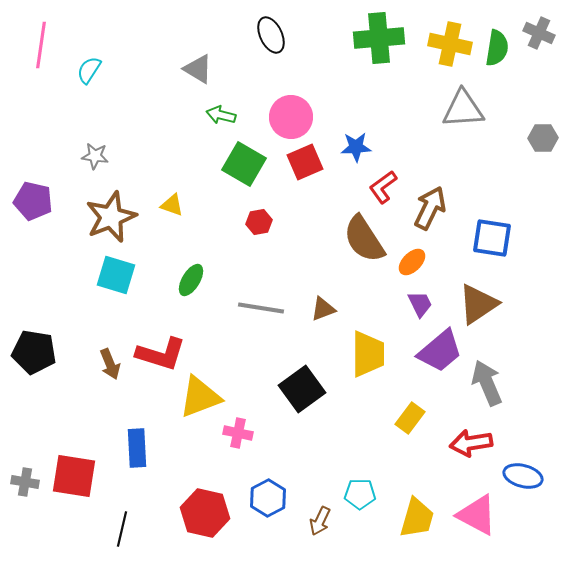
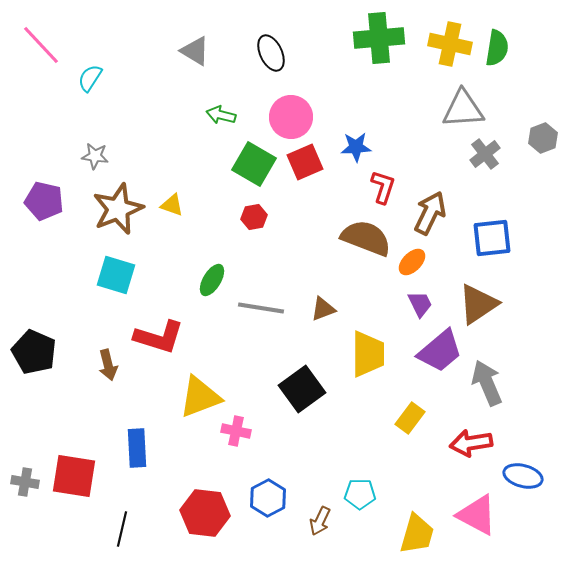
gray cross at (539, 33): moved 54 px left, 121 px down; rotated 28 degrees clockwise
black ellipse at (271, 35): moved 18 px down
pink line at (41, 45): rotated 51 degrees counterclockwise
gray triangle at (198, 69): moved 3 px left, 18 px up
cyan semicircle at (89, 70): moved 1 px right, 8 px down
gray hexagon at (543, 138): rotated 20 degrees counterclockwise
green square at (244, 164): moved 10 px right
red L-shape at (383, 187): rotated 144 degrees clockwise
purple pentagon at (33, 201): moved 11 px right
brown arrow at (430, 208): moved 5 px down
brown star at (111, 217): moved 7 px right, 8 px up
red hexagon at (259, 222): moved 5 px left, 5 px up
blue square at (492, 238): rotated 15 degrees counterclockwise
brown semicircle at (364, 239): moved 2 px right, 1 px up; rotated 144 degrees clockwise
green ellipse at (191, 280): moved 21 px right
black pentagon at (34, 352): rotated 15 degrees clockwise
red L-shape at (161, 354): moved 2 px left, 17 px up
brown arrow at (110, 364): moved 2 px left, 1 px down; rotated 8 degrees clockwise
pink cross at (238, 433): moved 2 px left, 2 px up
red hexagon at (205, 513): rotated 6 degrees counterclockwise
yellow trapezoid at (417, 518): moved 16 px down
